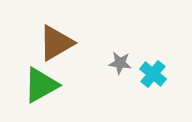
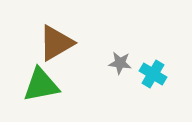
cyan cross: rotated 8 degrees counterclockwise
green triangle: rotated 18 degrees clockwise
